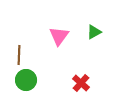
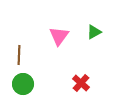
green circle: moved 3 px left, 4 px down
